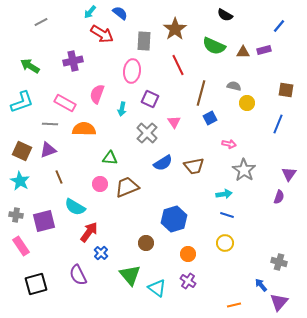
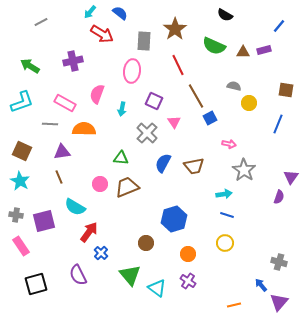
brown line at (201, 93): moved 5 px left, 3 px down; rotated 45 degrees counterclockwise
purple square at (150, 99): moved 4 px right, 2 px down
yellow circle at (247, 103): moved 2 px right
purple triangle at (48, 150): moved 14 px right, 2 px down; rotated 12 degrees clockwise
green triangle at (110, 158): moved 11 px right
blue semicircle at (163, 163): rotated 150 degrees clockwise
purple triangle at (289, 174): moved 2 px right, 3 px down
